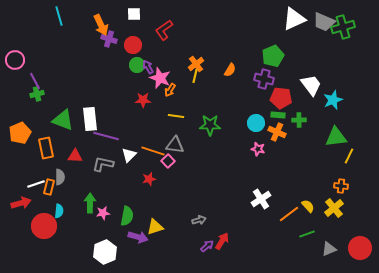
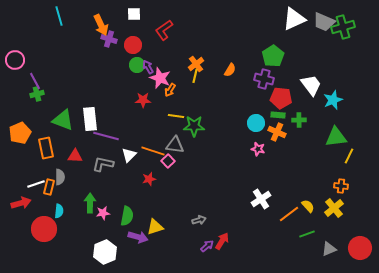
green pentagon at (273, 56): rotated 10 degrees counterclockwise
green star at (210, 125): moved 16 px left, 1 px down
red circle at (44, 226): moved 3 px down
